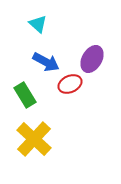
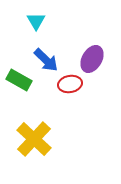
cyan triangle: moved 2 px left, 3 px up; rotated 18 degrees clockwise
blue arrow: moved 2 px up; rotated 16 degrees clockwise
red ellipse: rotated 15 degrees clockwise
green rectangle: moved 6 px left, 15 px up; rotated 30 degrees counterclockwise
